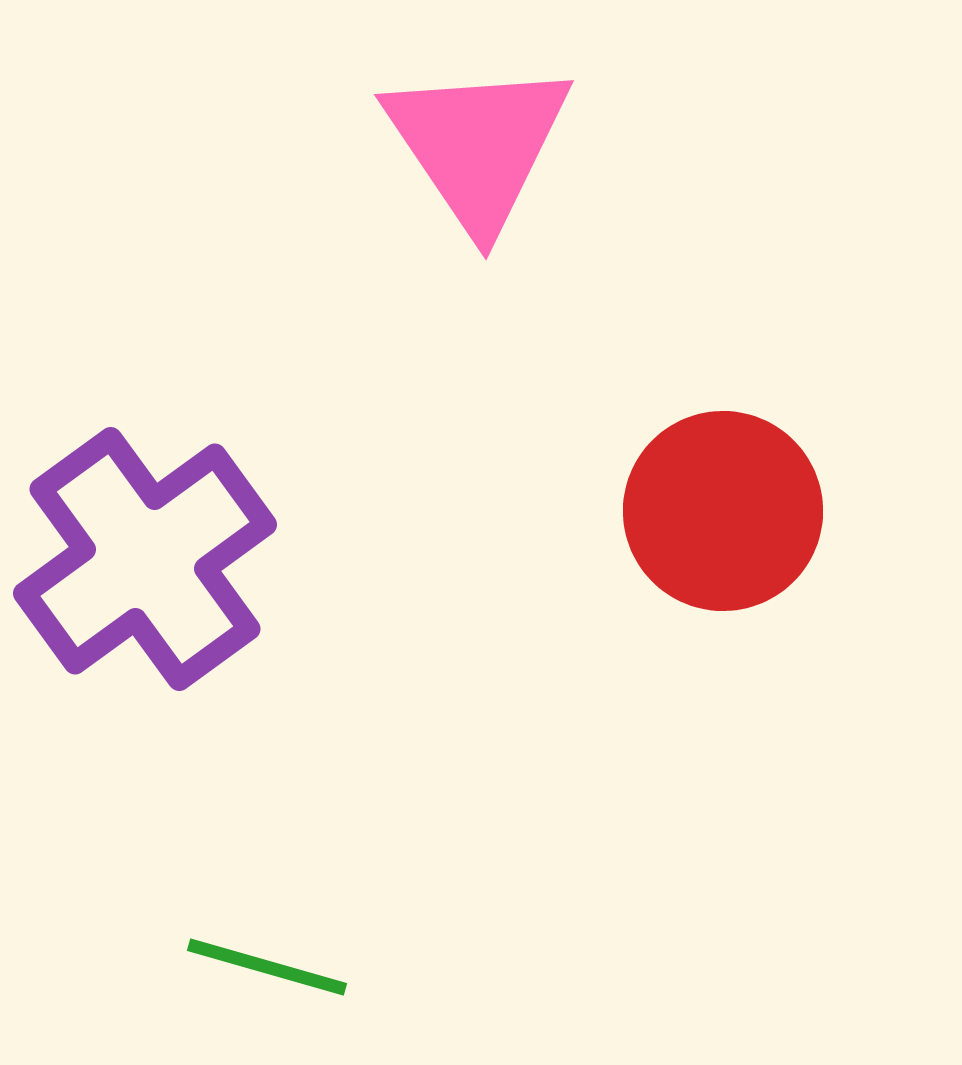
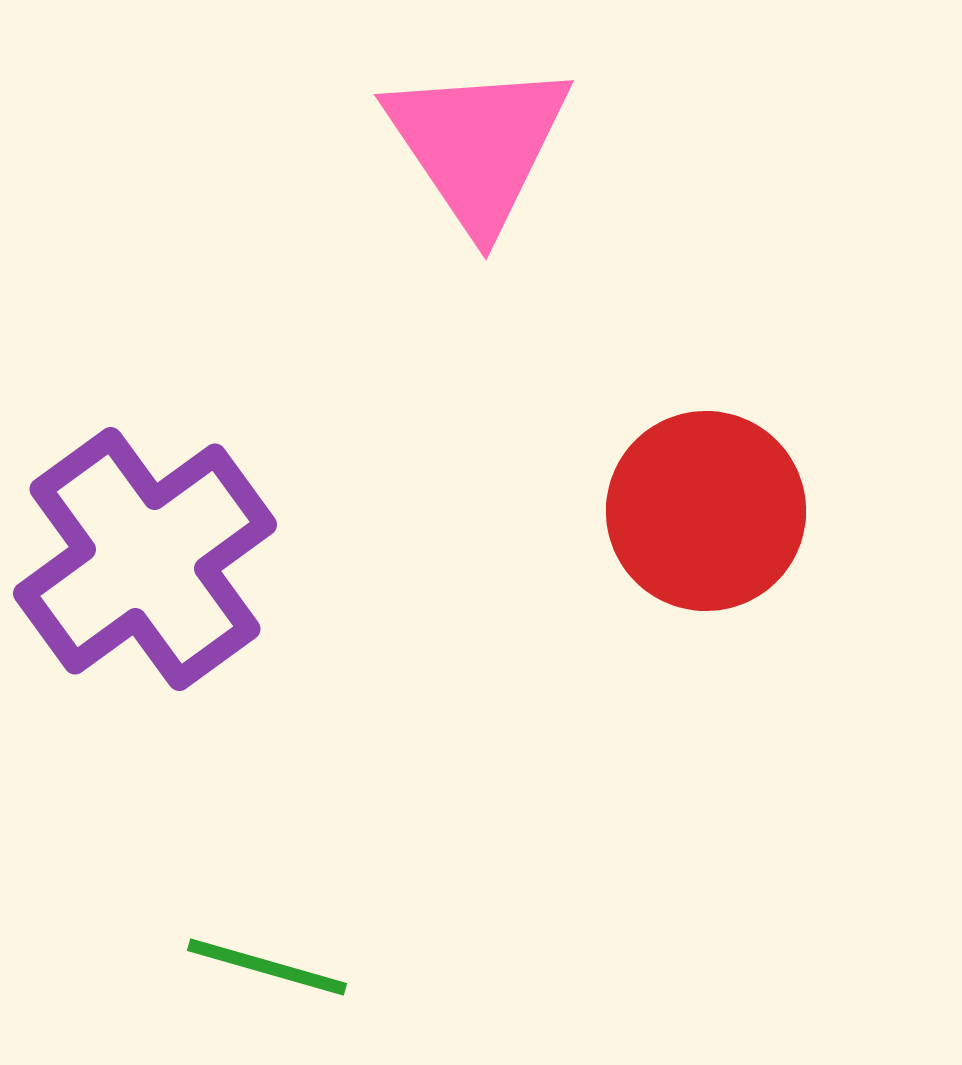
red circle: moved 17 px left
